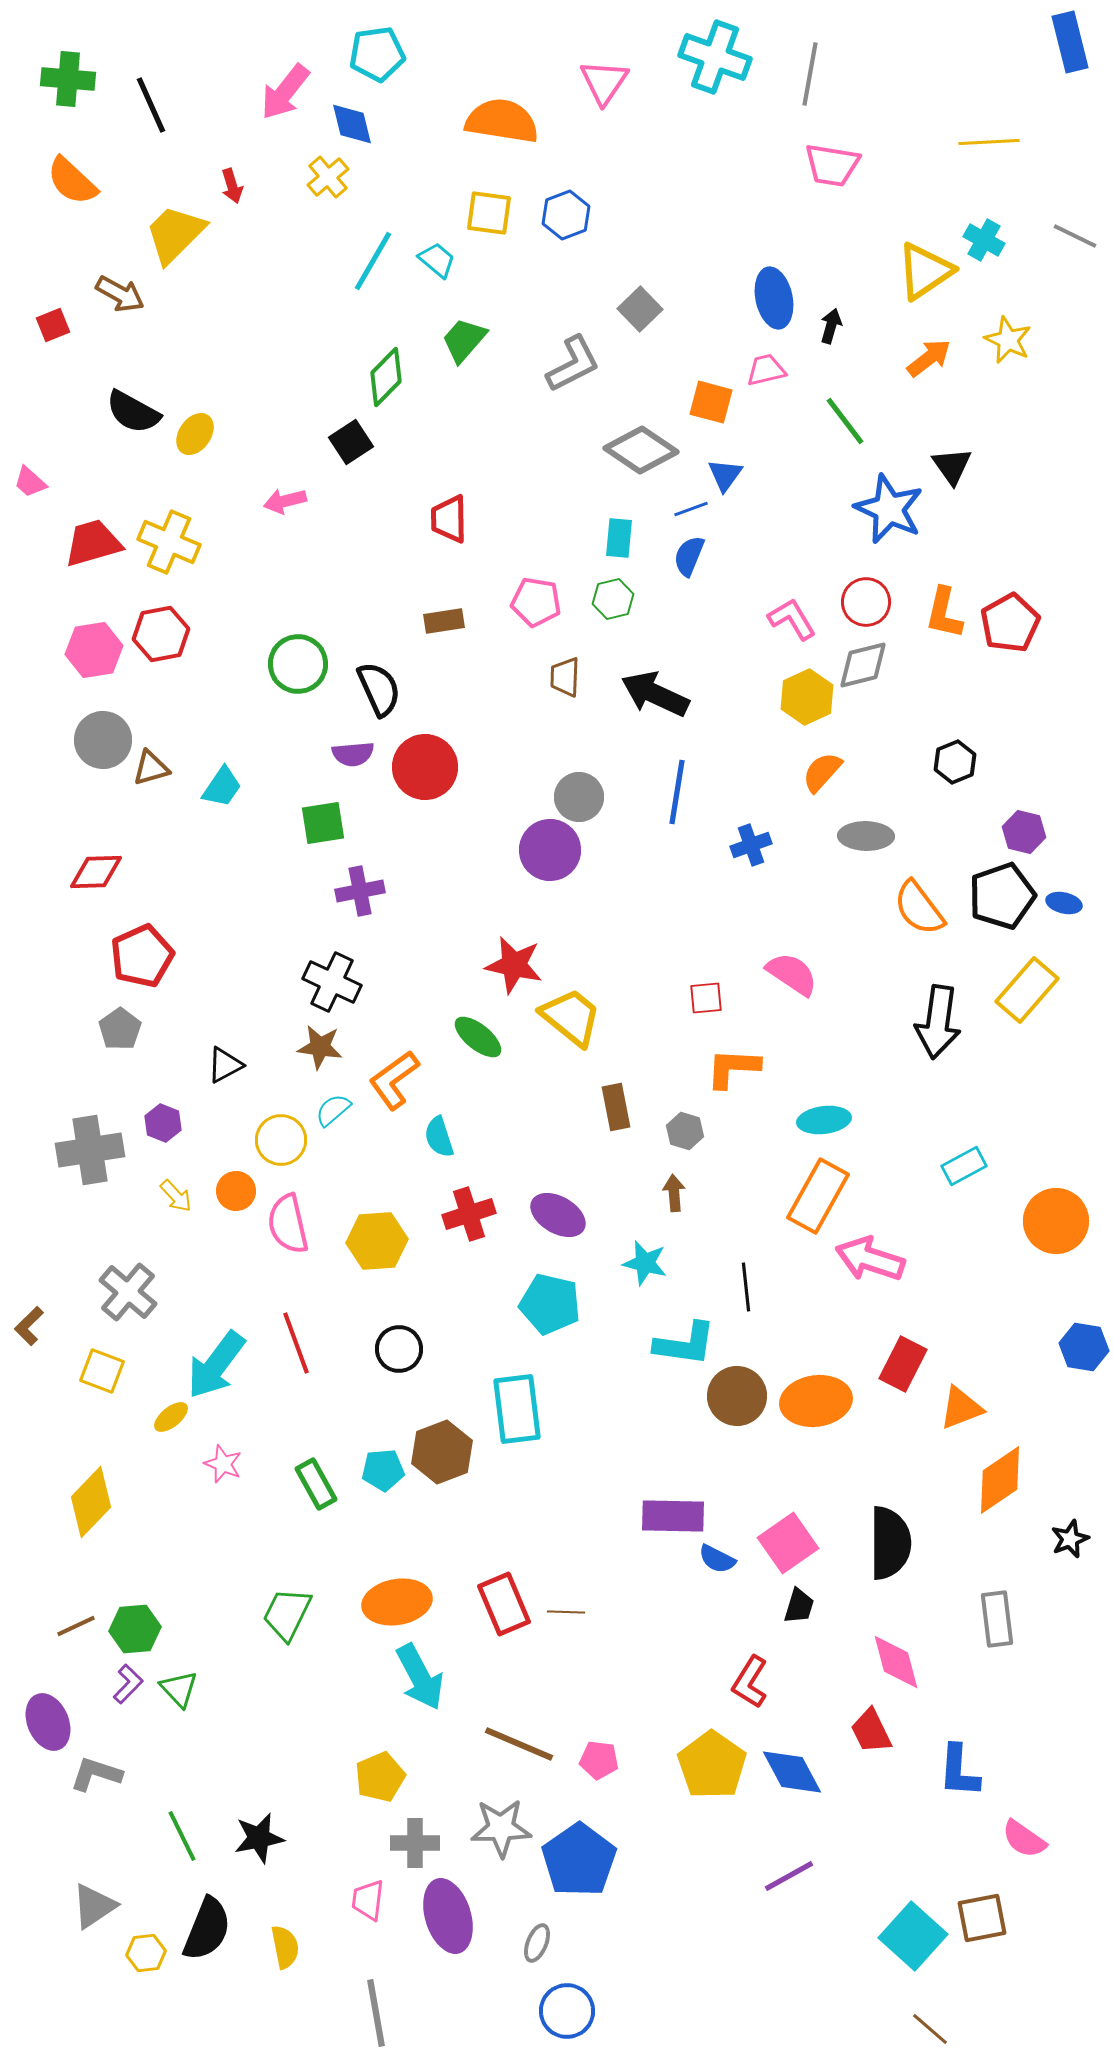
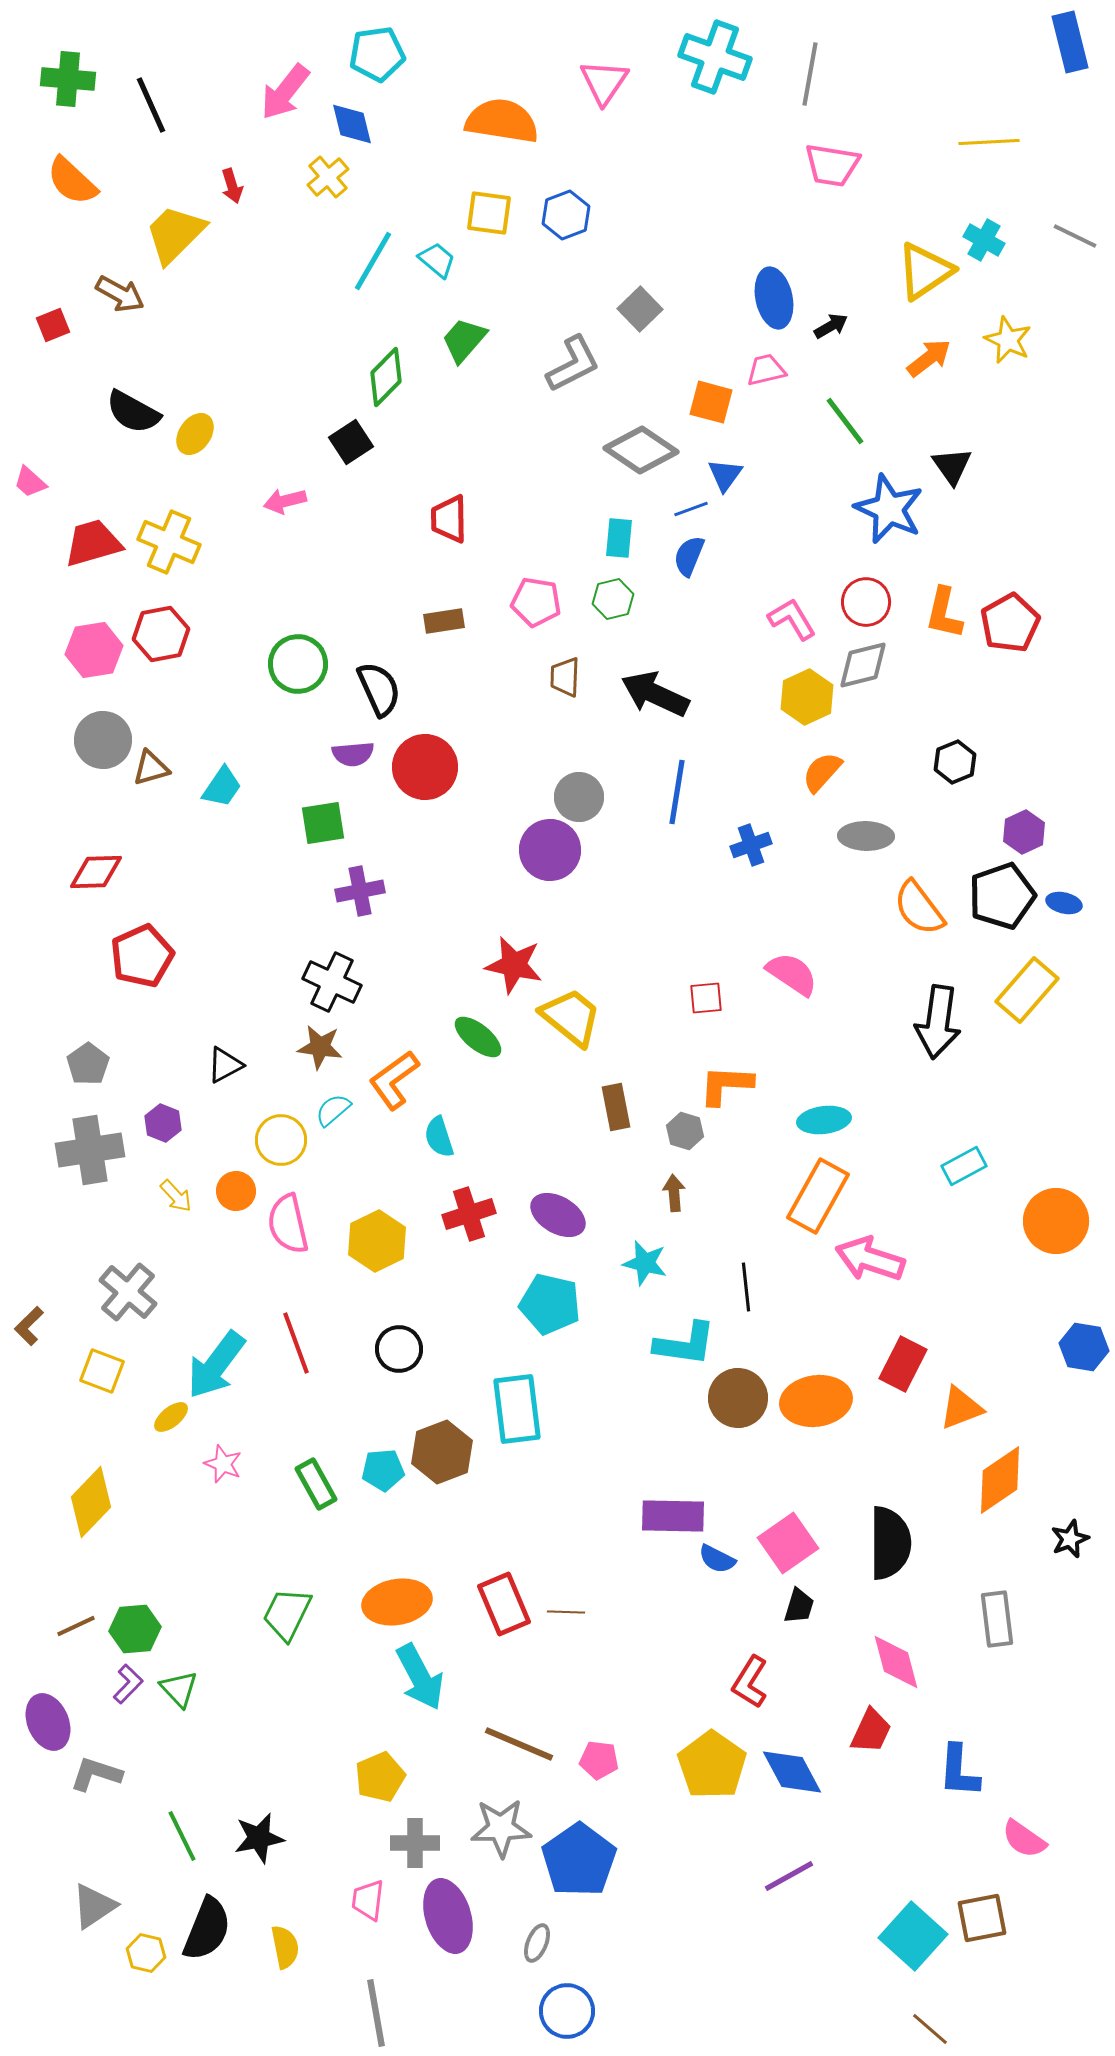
black arrow at (831, 326): rotated 44 degrees clockwise
purple hexagon at (1024, 832): rotated 21 degrees clockwise
gray pentagon at (120, 1029): moved 32 px left, 35 px down
orange L-shape at (733, 1068): moved 7 px left, 17 px down
yellow hexagon at (377, 1241): rotated 22 degrees counterclockwise
brown circle at (737, 1396): moved 1 px right, 2 px down
red trapezoid at (871, 1731): rotated 129 degrees counterclockwise
yellow hexagon at (146, 1953): rotated 21 degrees clockwise
